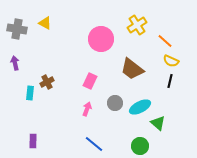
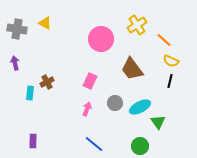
orange line: moved 1 px left, 1 px up
brown trapezoid: rotated 15 degrees clockwise
green triangle: moved 1 px up; rotated 14 degrees clockwise
